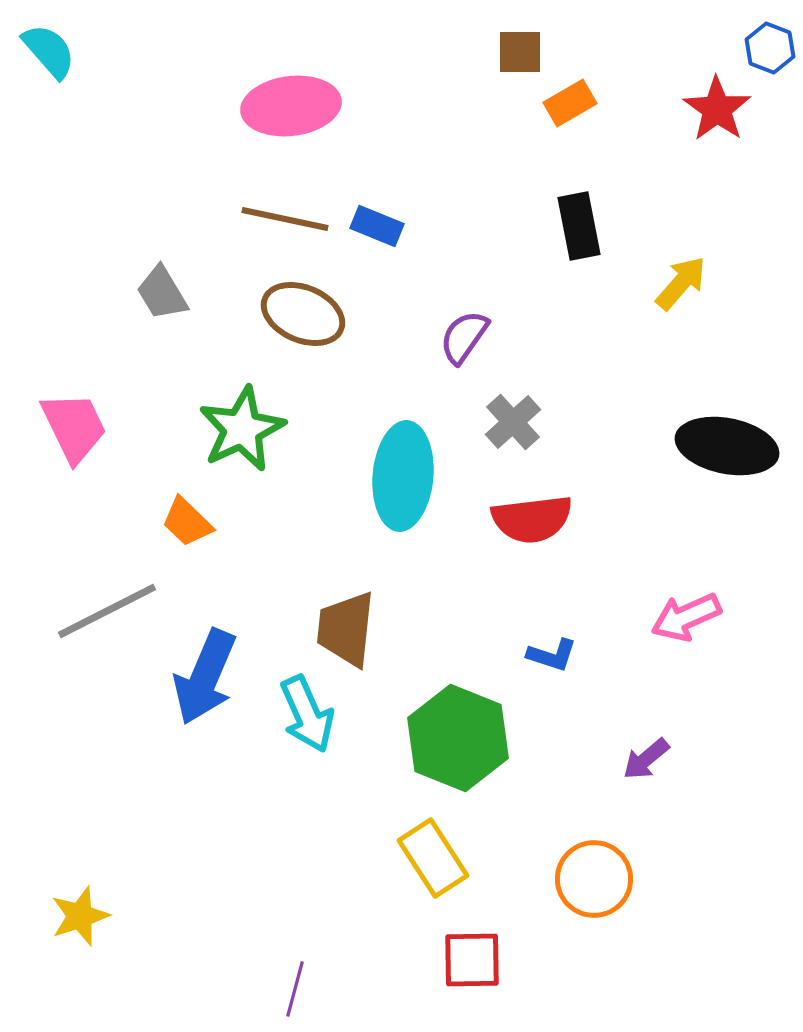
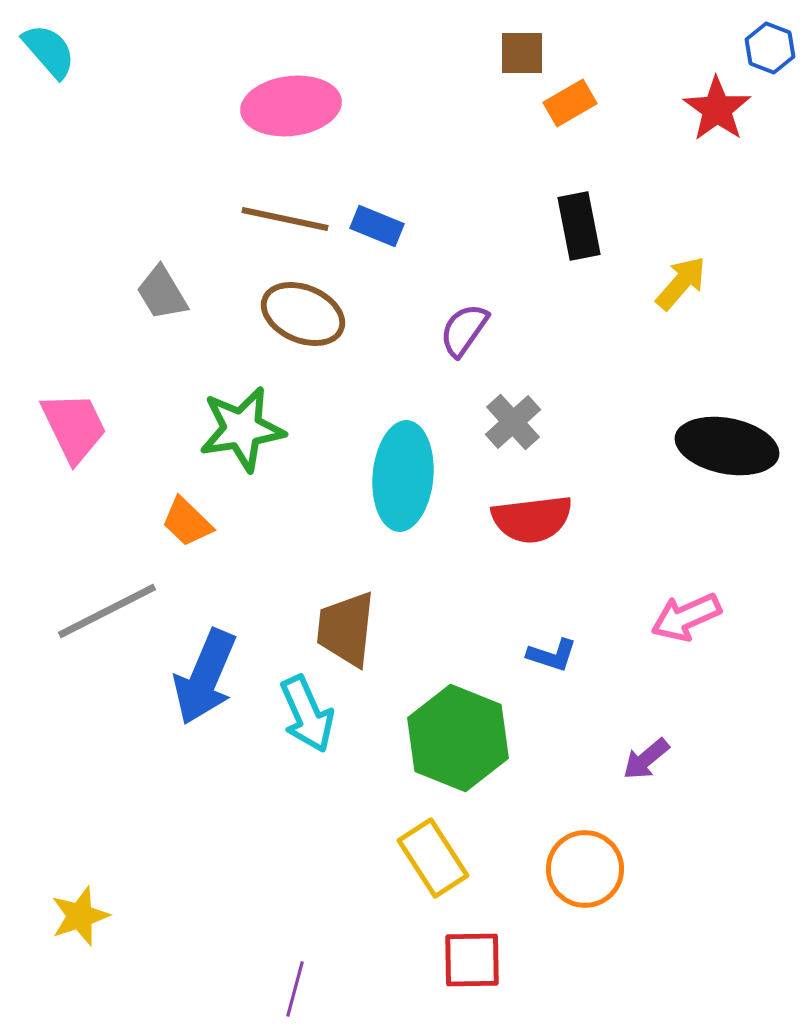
brown square: moved 2 px right, 1 px down
purple semicircle: moved 7 px up
green star: rotated 16 degrees clockwise
orange circle: moved 9 px left, 10 px up
